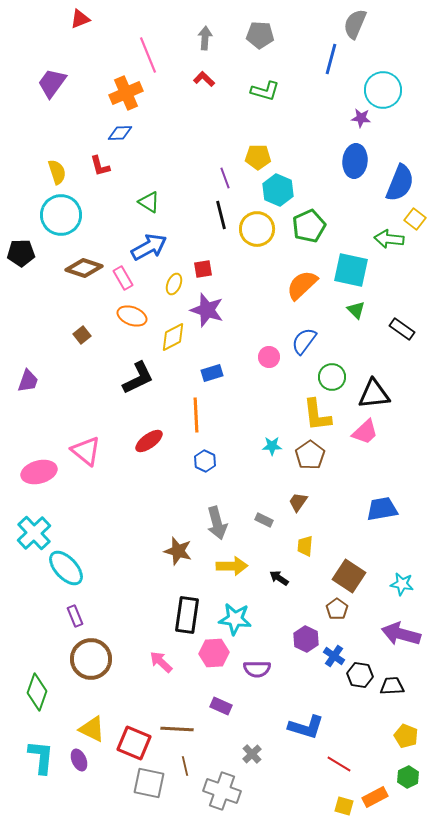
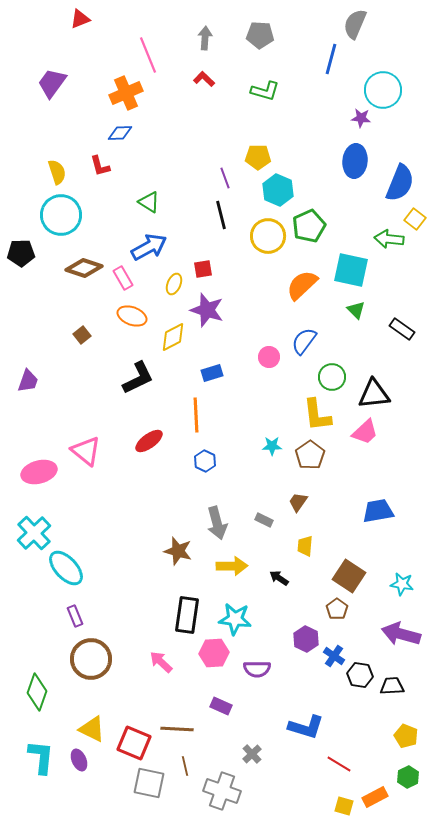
yellow circle at (257, 229): moved 11 px right, 7 px down
blue trapezoid at (382, 509): moved 4 px left, 2 px down
